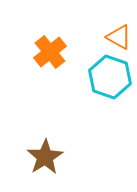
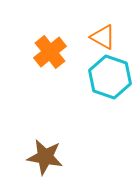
orange triangle: moved 16 px left
brown star: rotated 30 degrees counterclockwise
